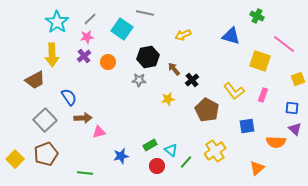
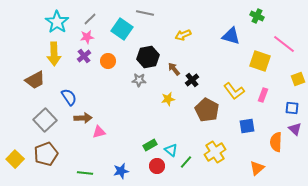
yellow arrow at (52, 55): moved 2 px right, 1 px up
orange circle at (108, 62): moved 1 px up
orange semicircle at (276, 142): rotated 90 degrees clockwise
yellow cross at (215, 151): moved 1 px down
blue star at (121, 156): moved 15 px down
